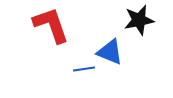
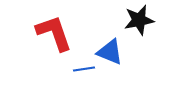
red L-shape: moved 3 px right, 8 px down
